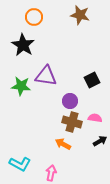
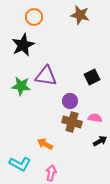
black star: rotated 15 degrees clockwise
black square: moved 3 px up
orange arrow: moved 18 px left
